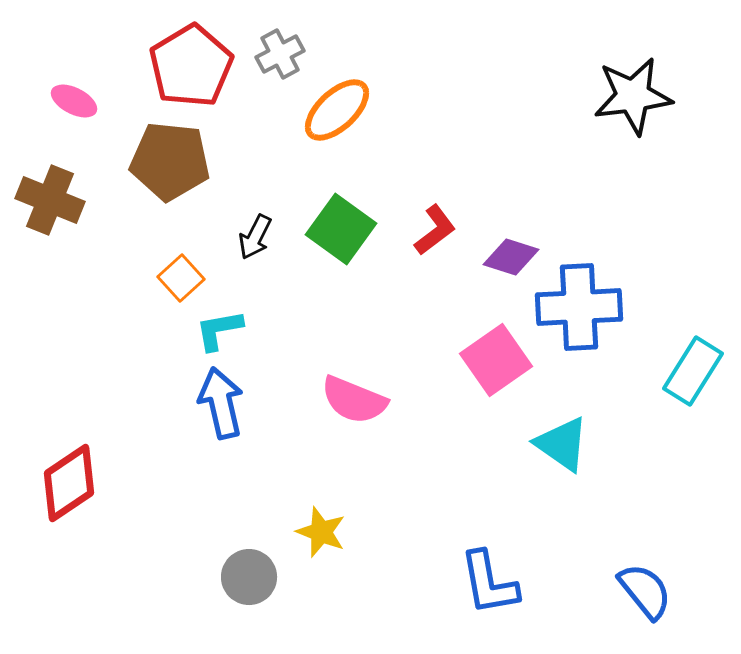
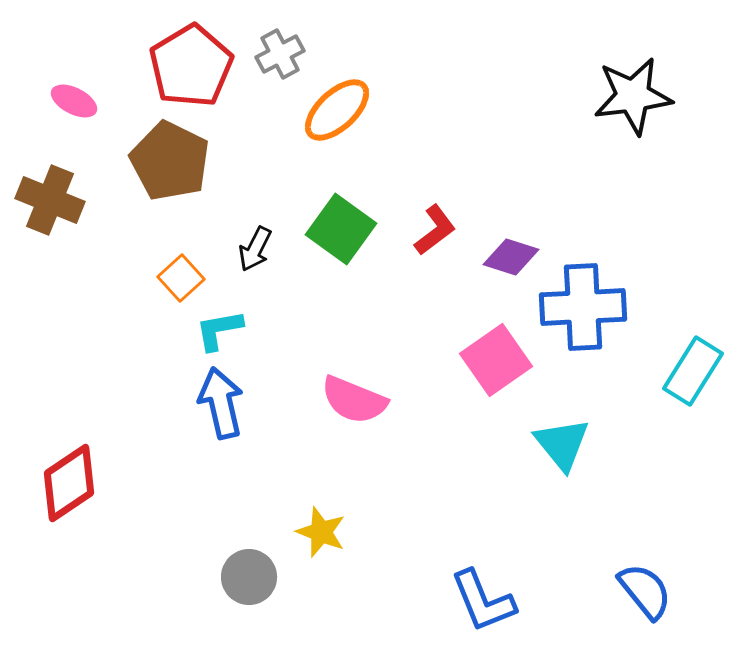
brown pentagon: rotated 20 degrees clockwise
black arrow: moved 12 px down
blue cross: moved 4 px right
cyan triangle: rotated 16 degrees clockwise
blue L-shape: moved 6 px left, 18 px down; rotated 12 degrees counterclockwise
